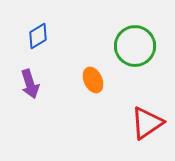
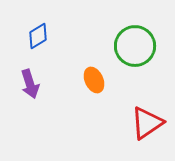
orange ellipse: moved 1 px right
